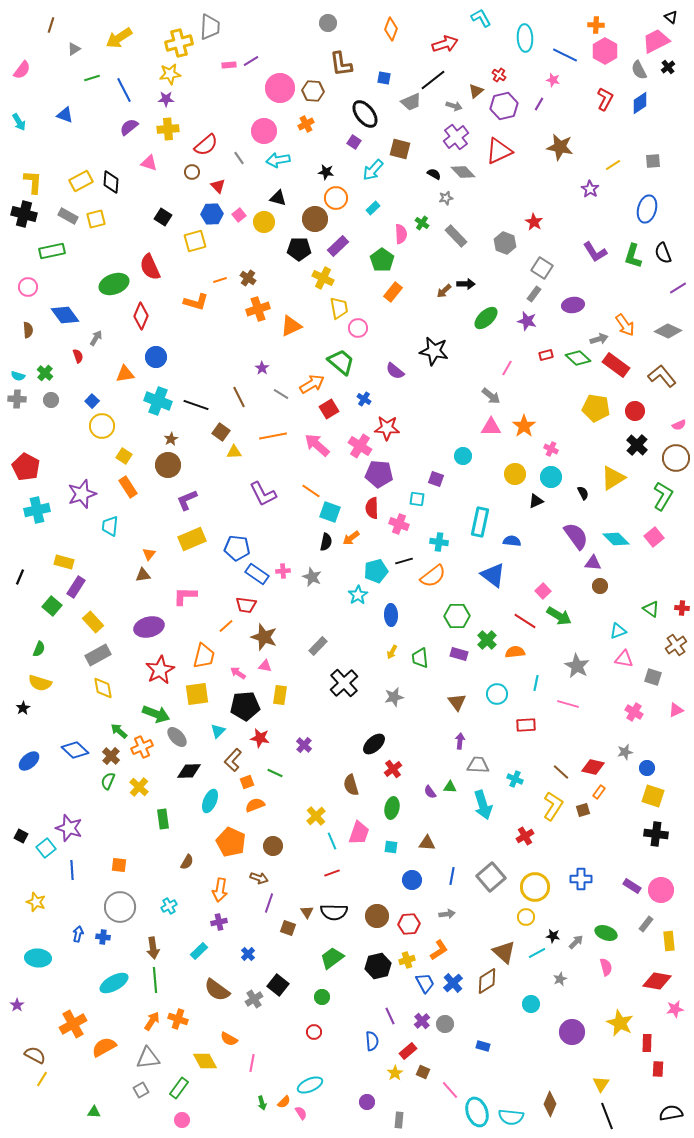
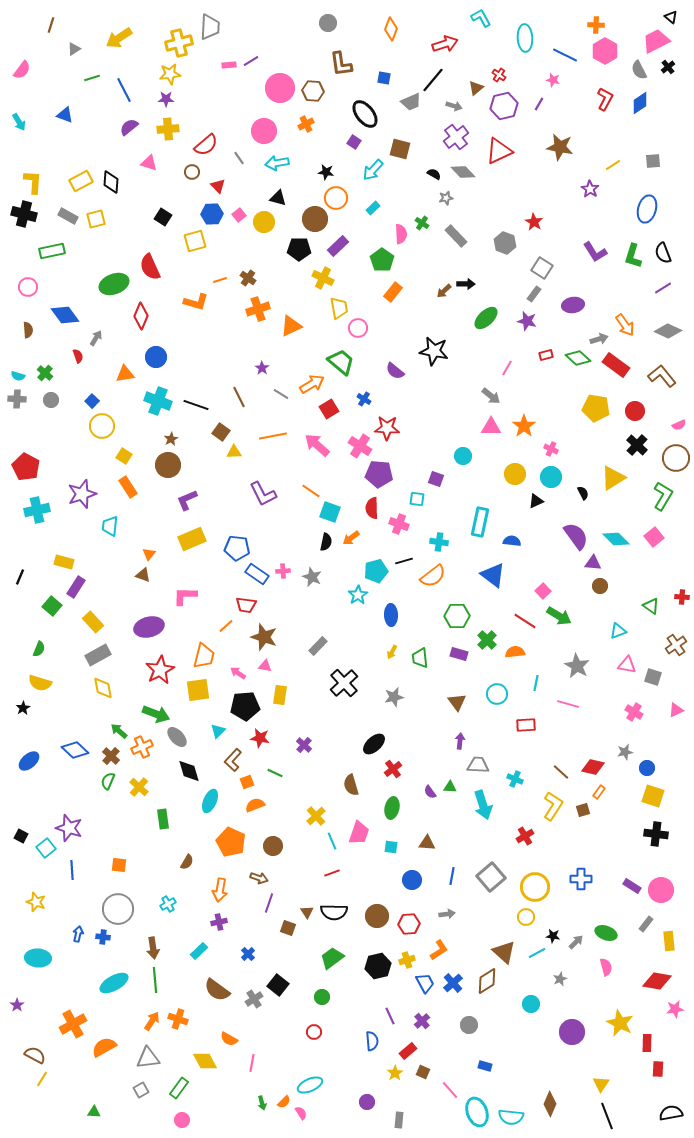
black line at (433, 80): rotated 12 degrees counterclockwise
brown triangle at (476, 91): moved 3 px up
cyan arrow at (278, 160): moved 1 px left, 3 px down
purple line at (678, 288): moved 15 px left
brown triangle at (143, 575): rotated 28 degrees clockwise
red cross at (682, 608): moved 11 px up
green triangle at (651, 609): moved 3 px up
pink triangle at (624, 659): moved 3 px right, 6 px down
yellow square at (197, 694): moved 1 px right, 4 px up
black diamond at (189, 771): rotated 75 degrees clockwise
cyan cross at (169, 906): moved 1 px left, 2 px up
gray circle at (120, 907): moved 2 px left, 2 px down
gray circle at (445, 1024): moved 24 px right, 1 px down
blue rectangle at (483, 1046): moved 2 px right, 20 px down
